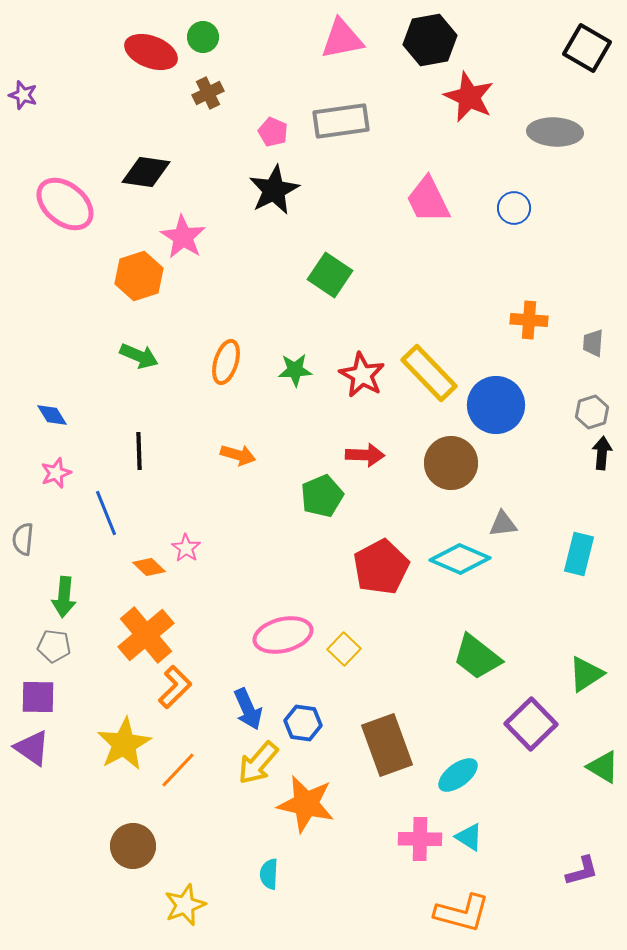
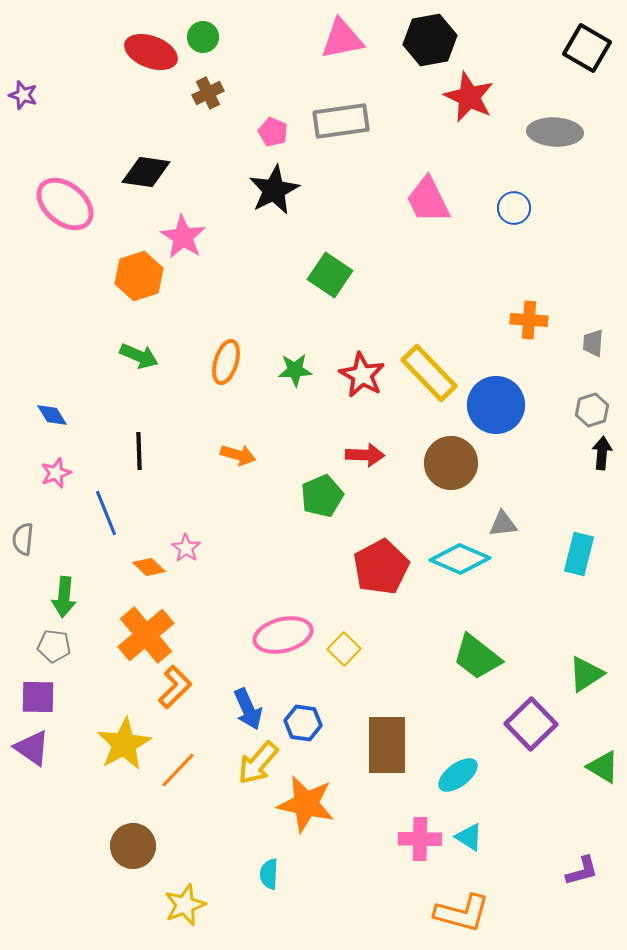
gray hexagon at (592, 412): moved 2 px up
brown rectangle at (387, 745): rotated 20 degrees clockwise
